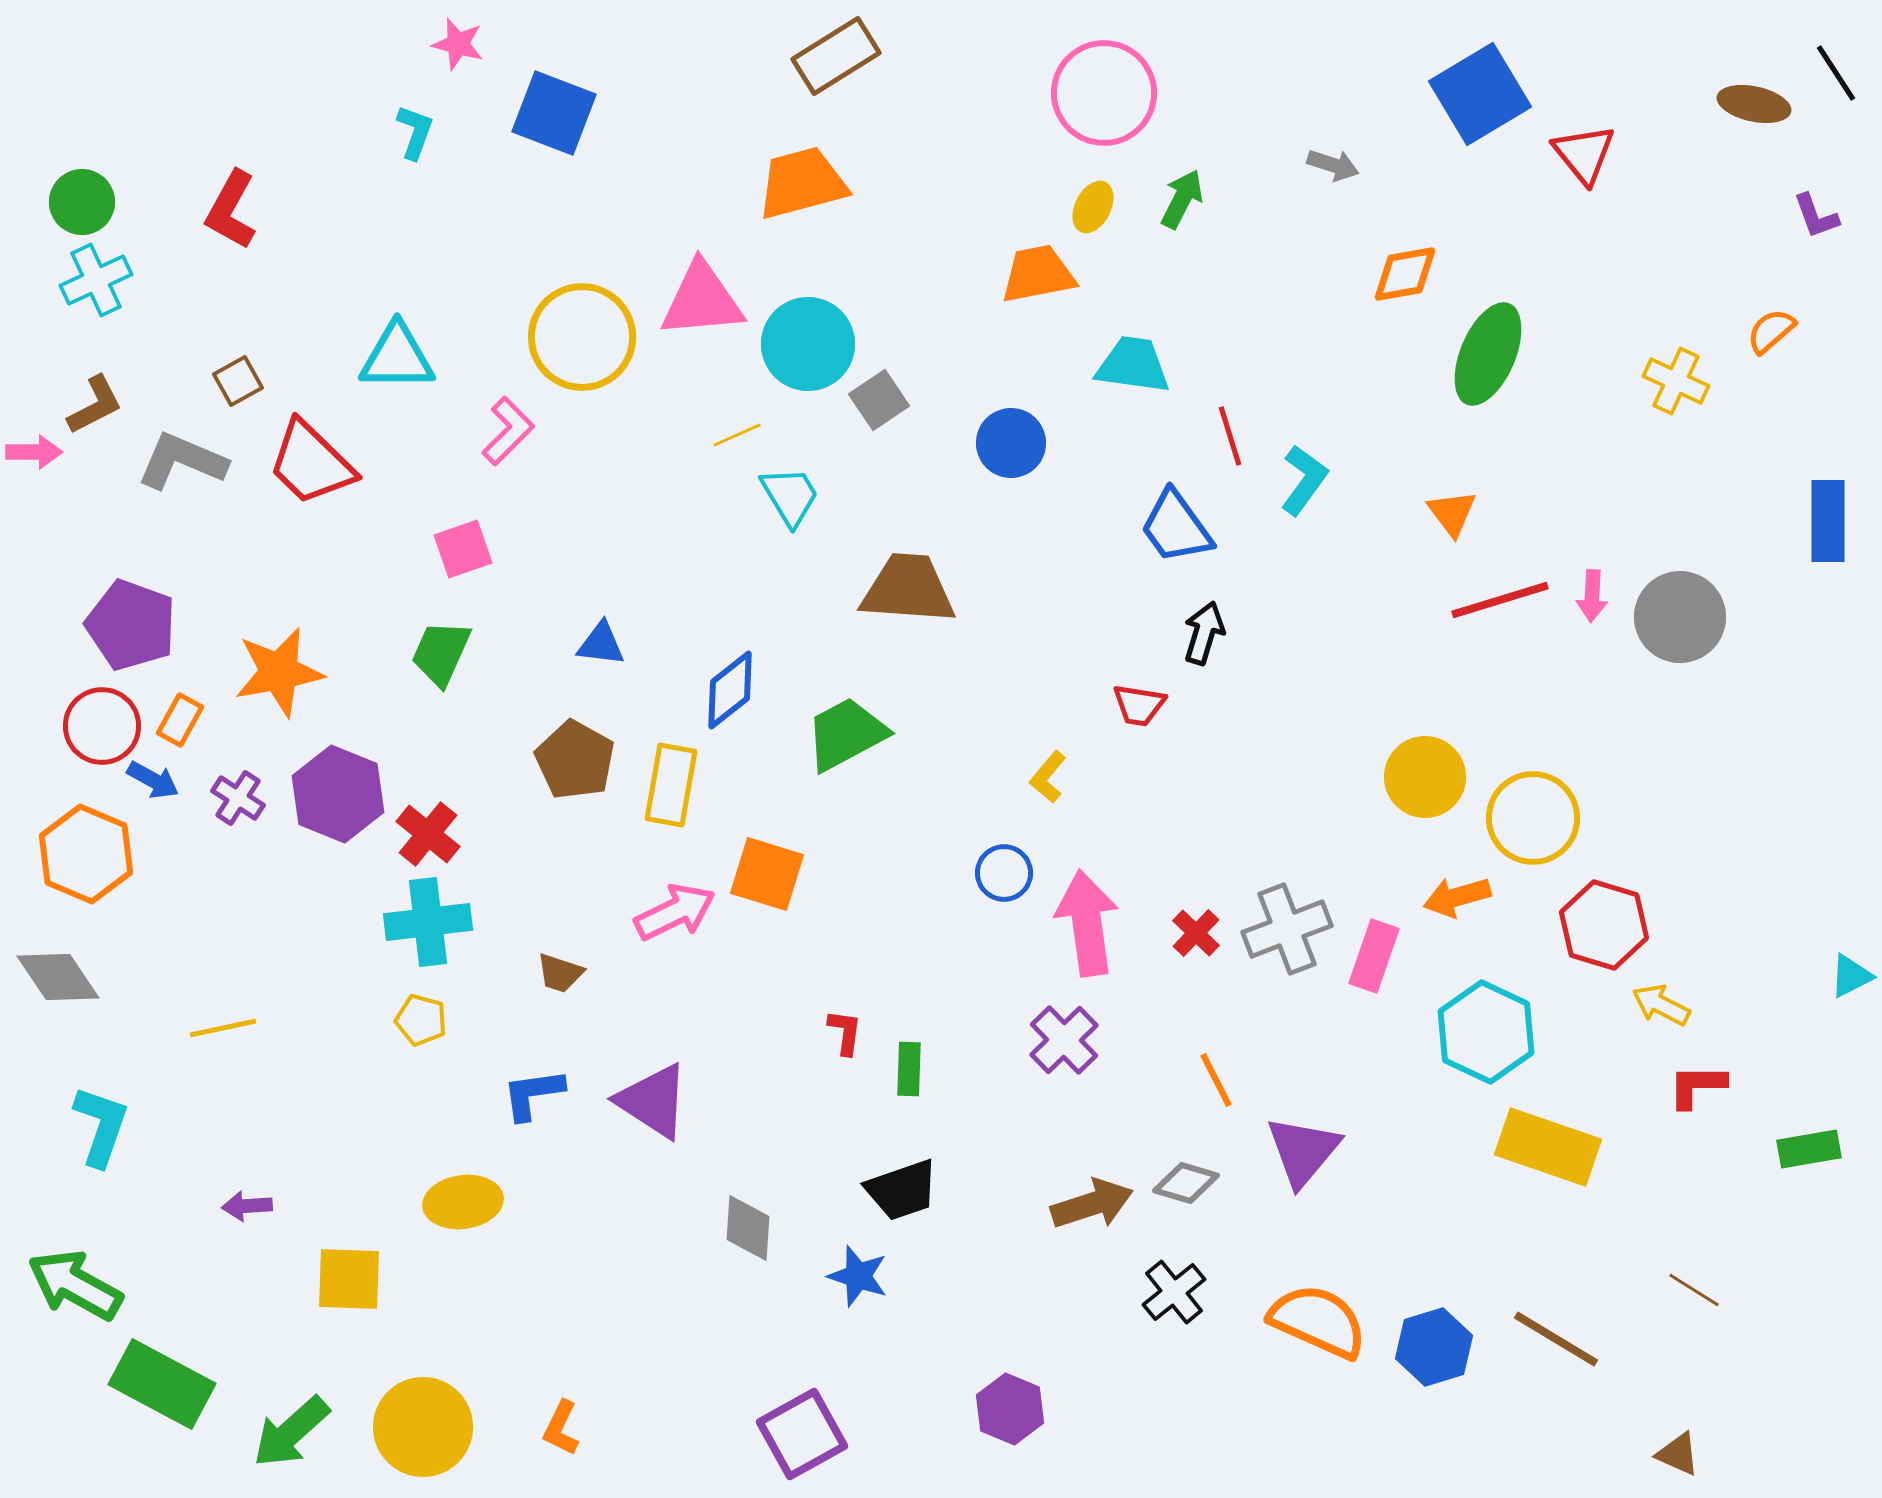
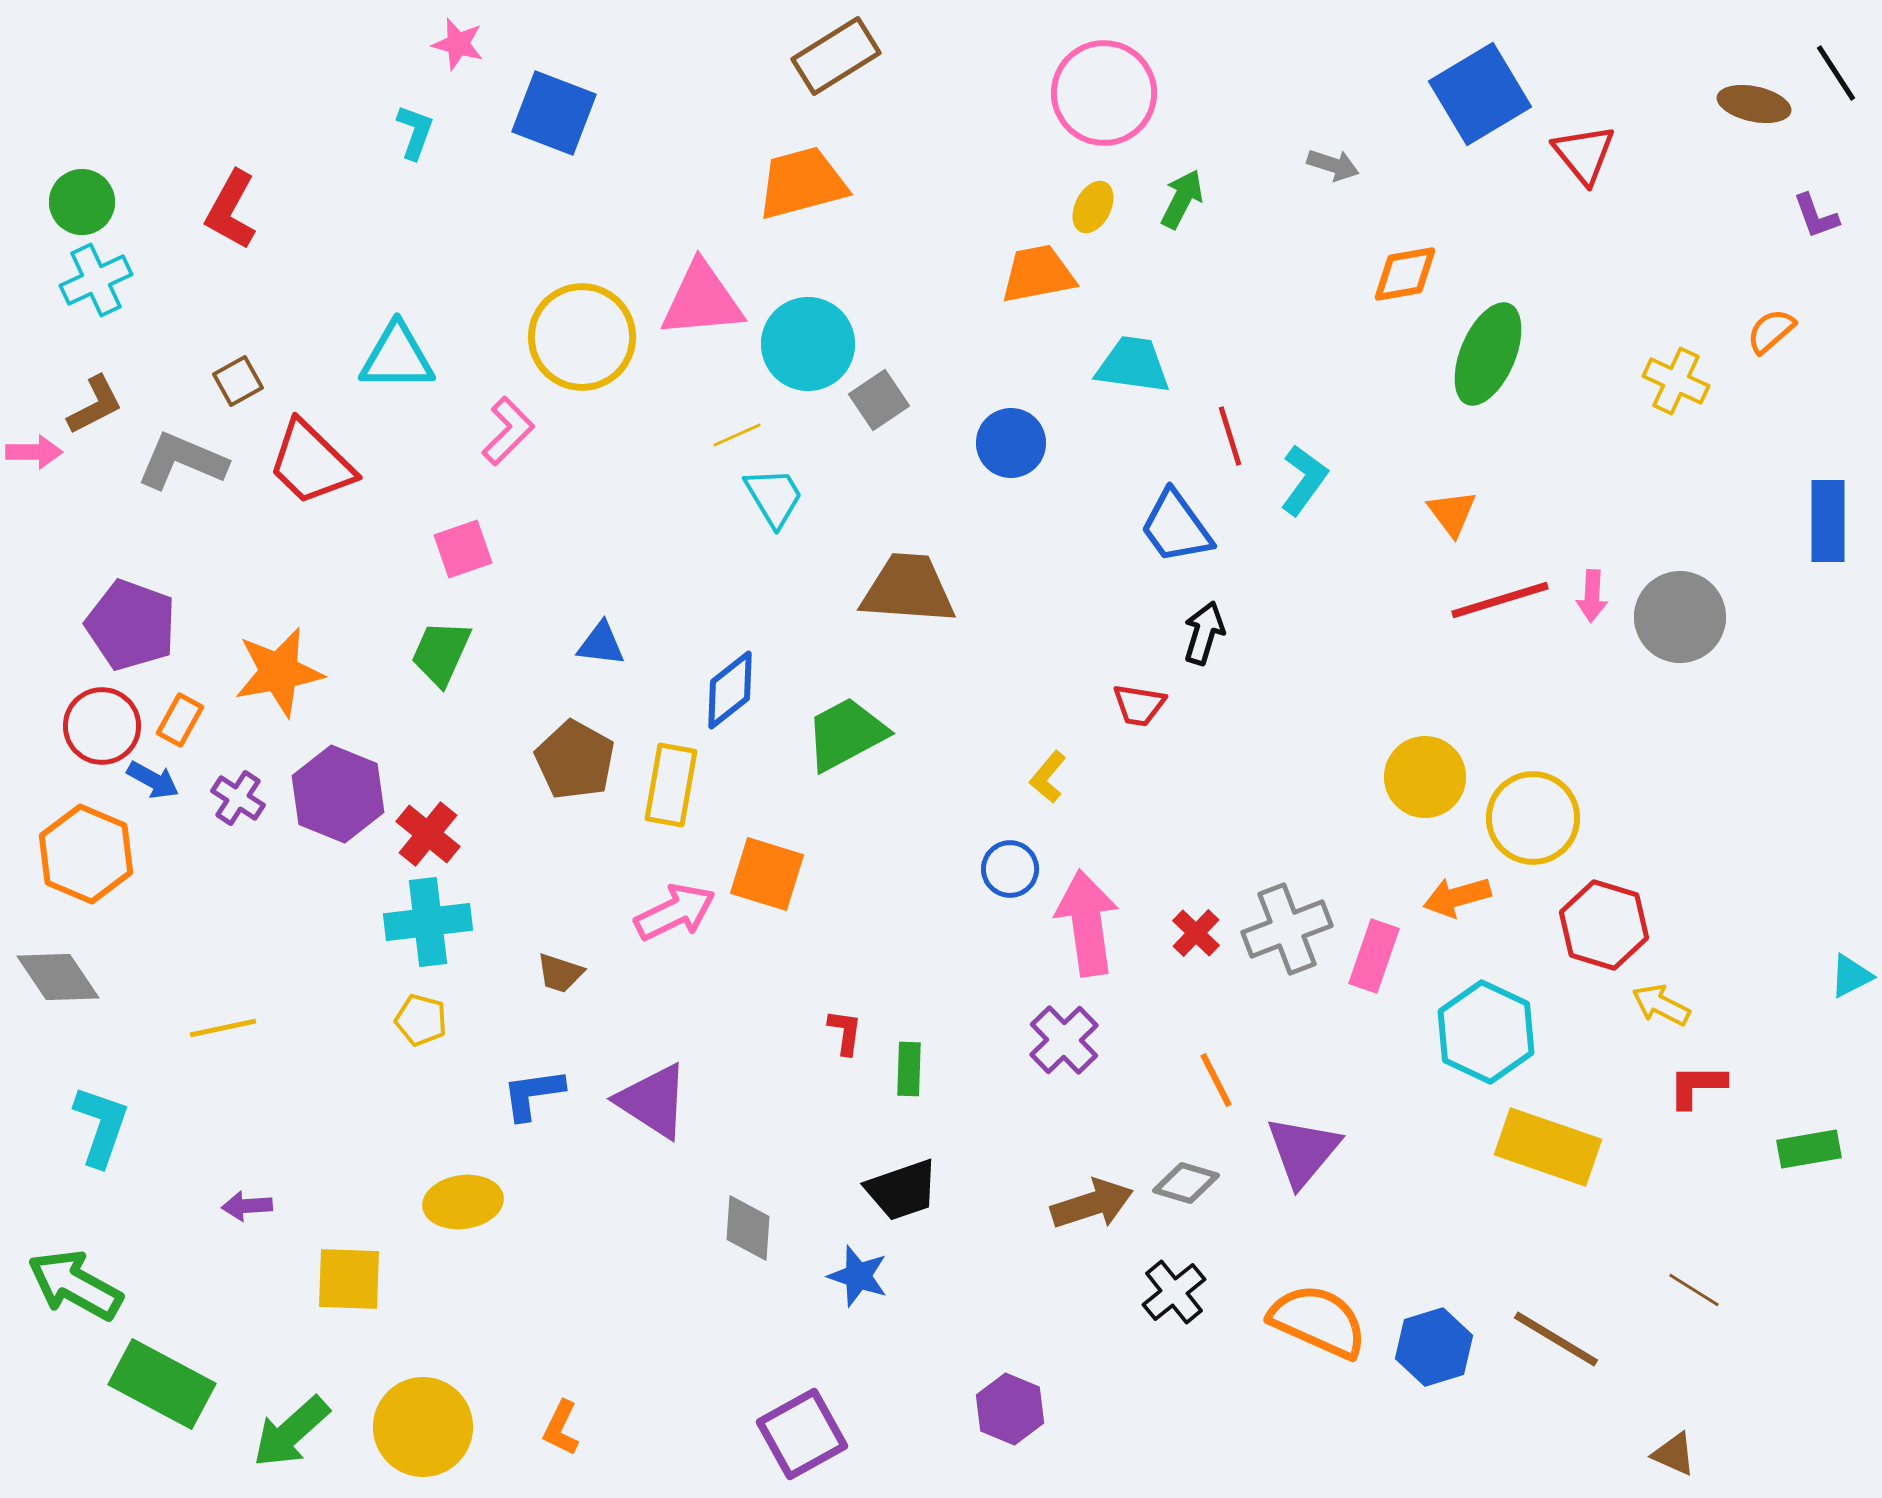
cyan trapezoid at (790, 496): moved 16 px left, 1 px down
blue circle at (1004, 873): moved 6 px right, 4 px up
brown triangle at (1678, 1454): moved 4 px left
